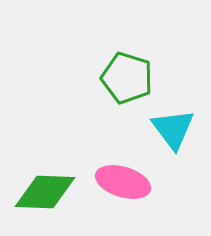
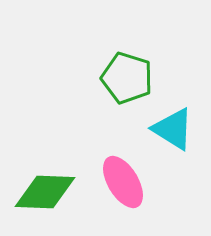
cyan triangle: rotated 21 degrees counterclockwise
pink ellipse: rotated 42 degrees clockwise
